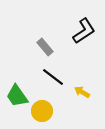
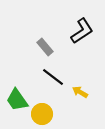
black L-shape: moved 2 px left
yellow arrow: moved 2 px left
green trapezoid: moved 4 px down
yellow circle: moved 3 px down
